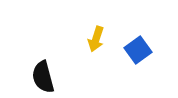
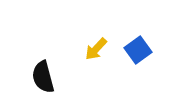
yellow arrow: moved 10 px down; rotated 25 degrees clockwise
